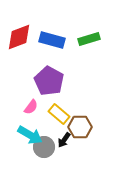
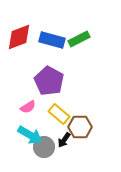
green rectangle: moved 10 px left; rotated 10 degrees counterclockwise
pink semicircle: moved 3 px left; rotated 21 degrees clockwise
